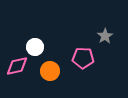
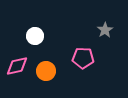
gray star: moved 6 px up
white circle: moved 11 px up
orange circle: moved 4 px left
